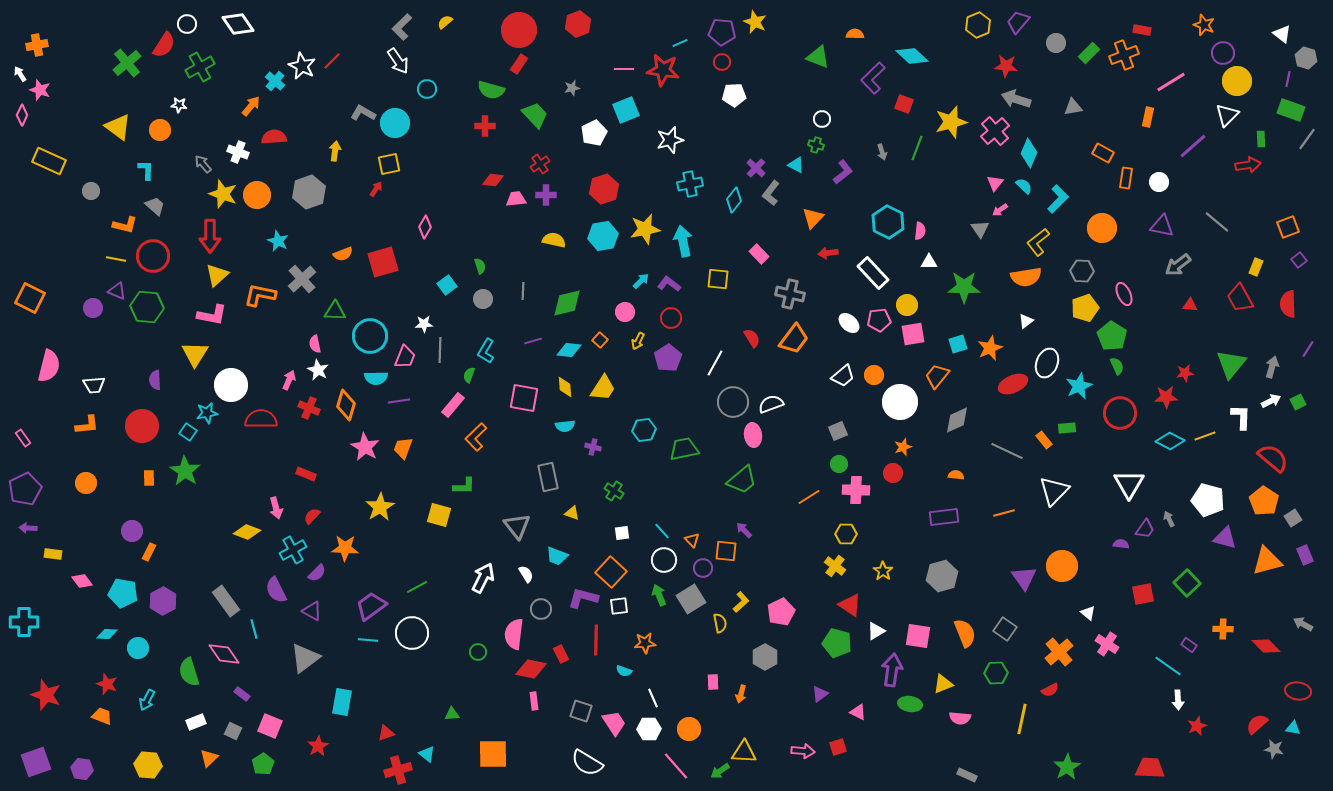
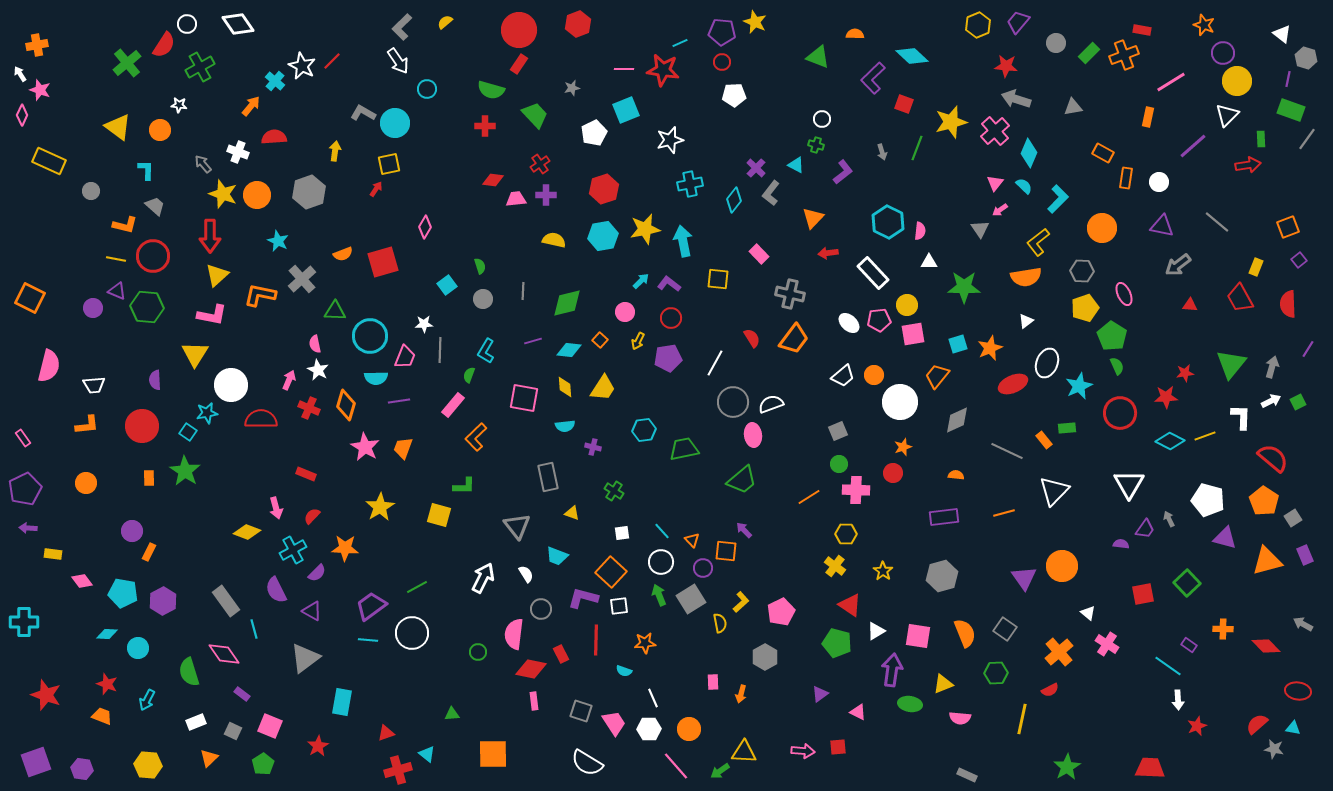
purple pentagon at (668, 358): rotated 24 degrees clockwise
white circle at (664, 560): moved 3 px left, 2 px down
red square at (838, 747): rotated 12 degrees clockwise
